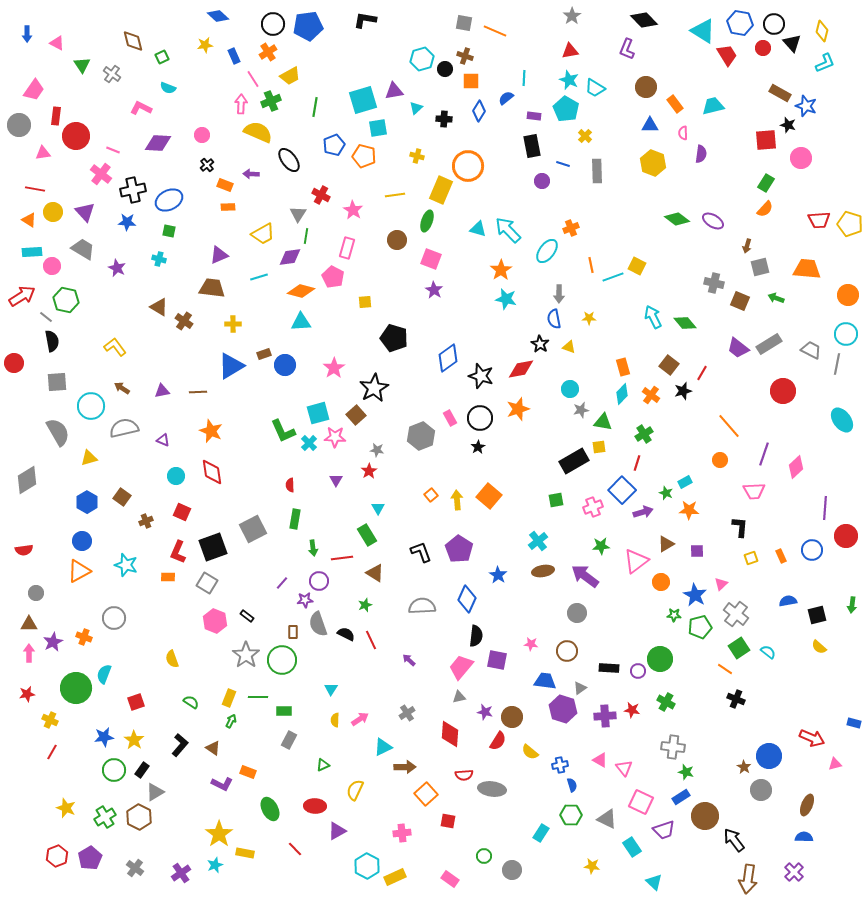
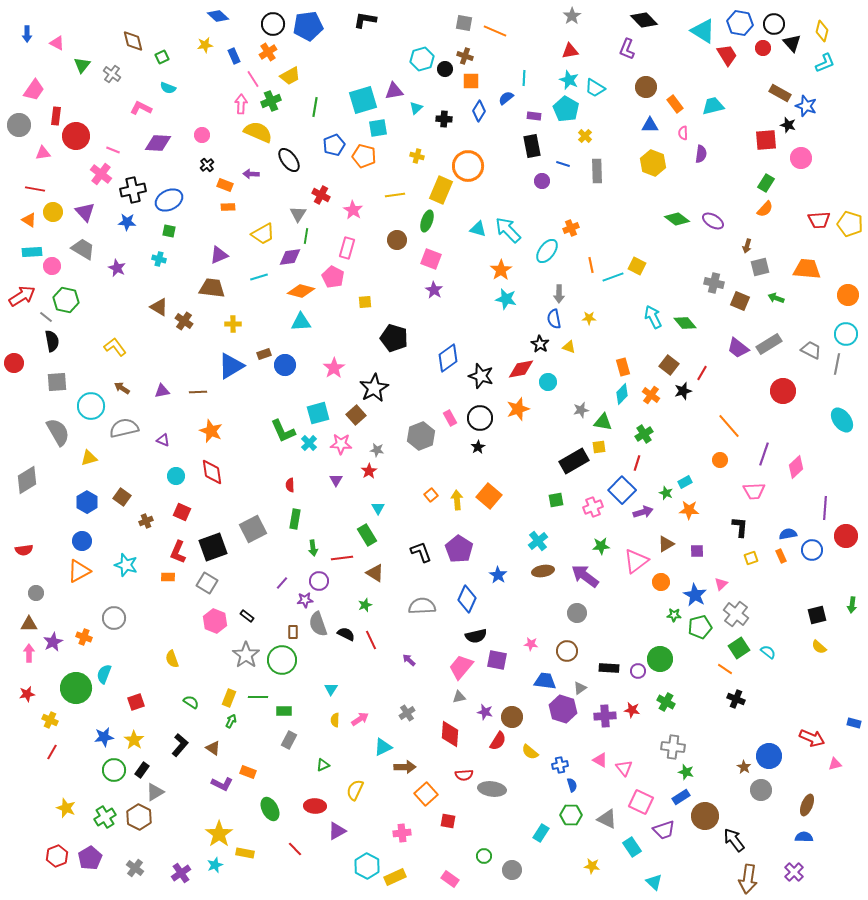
green triangle at (82, 65): rotated 12 degrees clockwise
cyan circle at (570, 389): moved 22 px left, 7 px up
pink star at (335, 437): moved 6 px right, 7 px down
blue semicircle at (788, 601): moved 67 px up
black semicircle at (476, 636): rotated 70 degrees clockwise
